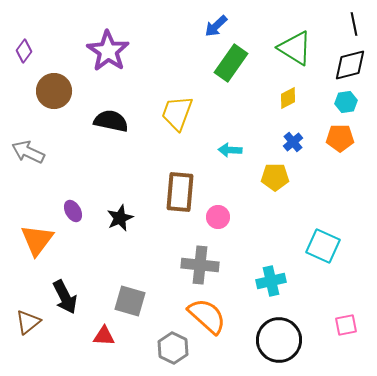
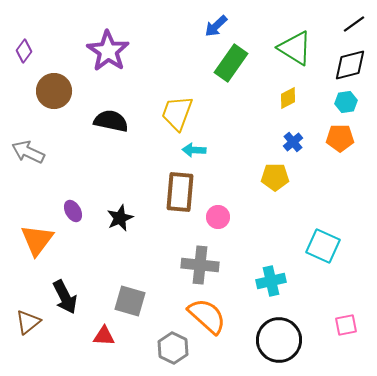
black line: rotated 65 degrees clockwise
cyan arrow: moved 36 px left
